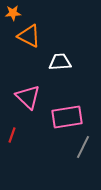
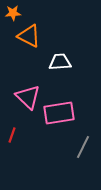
pink rectangle: moved 8 px left, 4 px up
